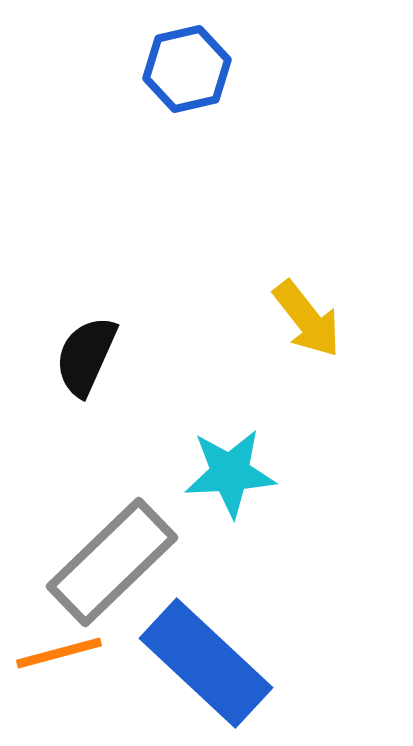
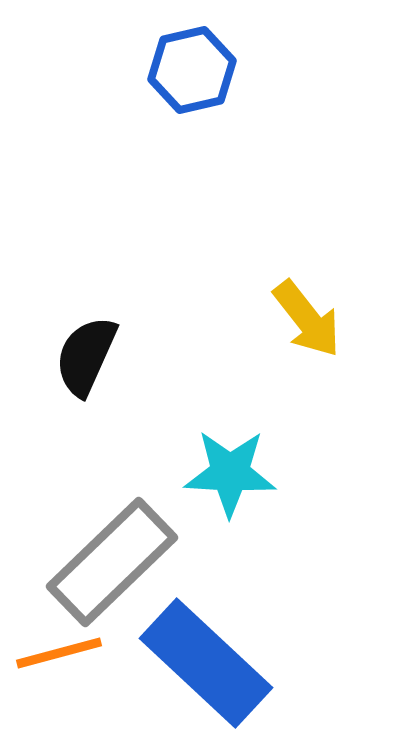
blue hexagon: moved 5 px right, 1 px down
cyan star: rotated 6 degrees clockwise
